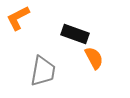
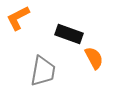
black rectangle: moved 6 px left
